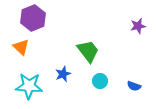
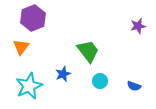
orange triangle: rotated 24 degrees clockwise
cyan star: rotated 28 degrees counterclockwise
